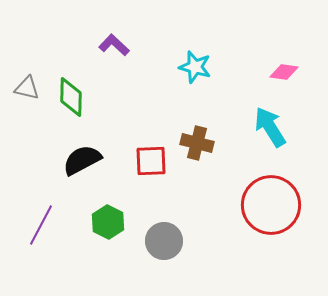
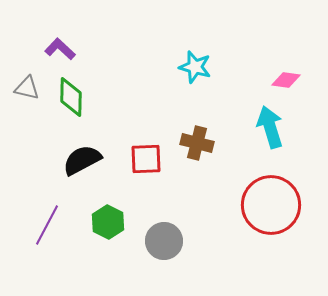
purple L-shape: moved 54 px left, 4 px down
pink diamond: moved 2 px right, 8 px down
cyan arrow: rotated 15 degrees clockwise
red square: moved 5 px left, 2 px up
purple line: moved 6 px right
